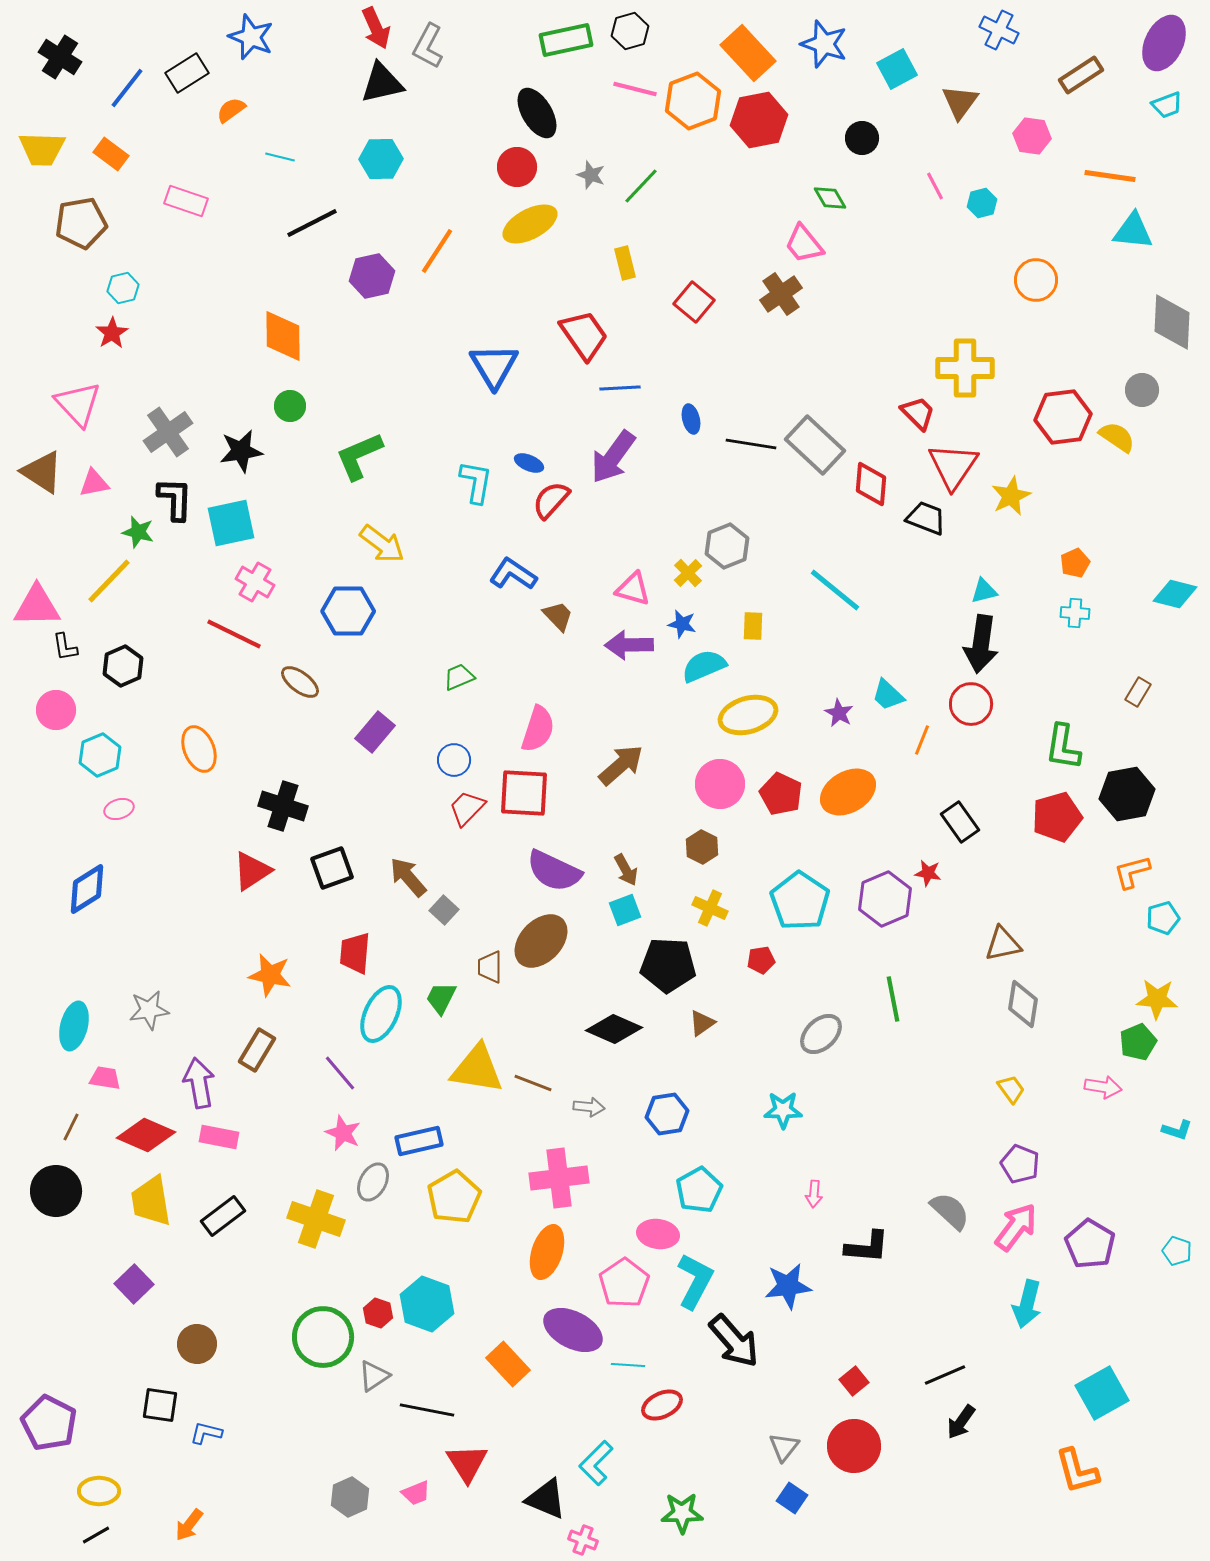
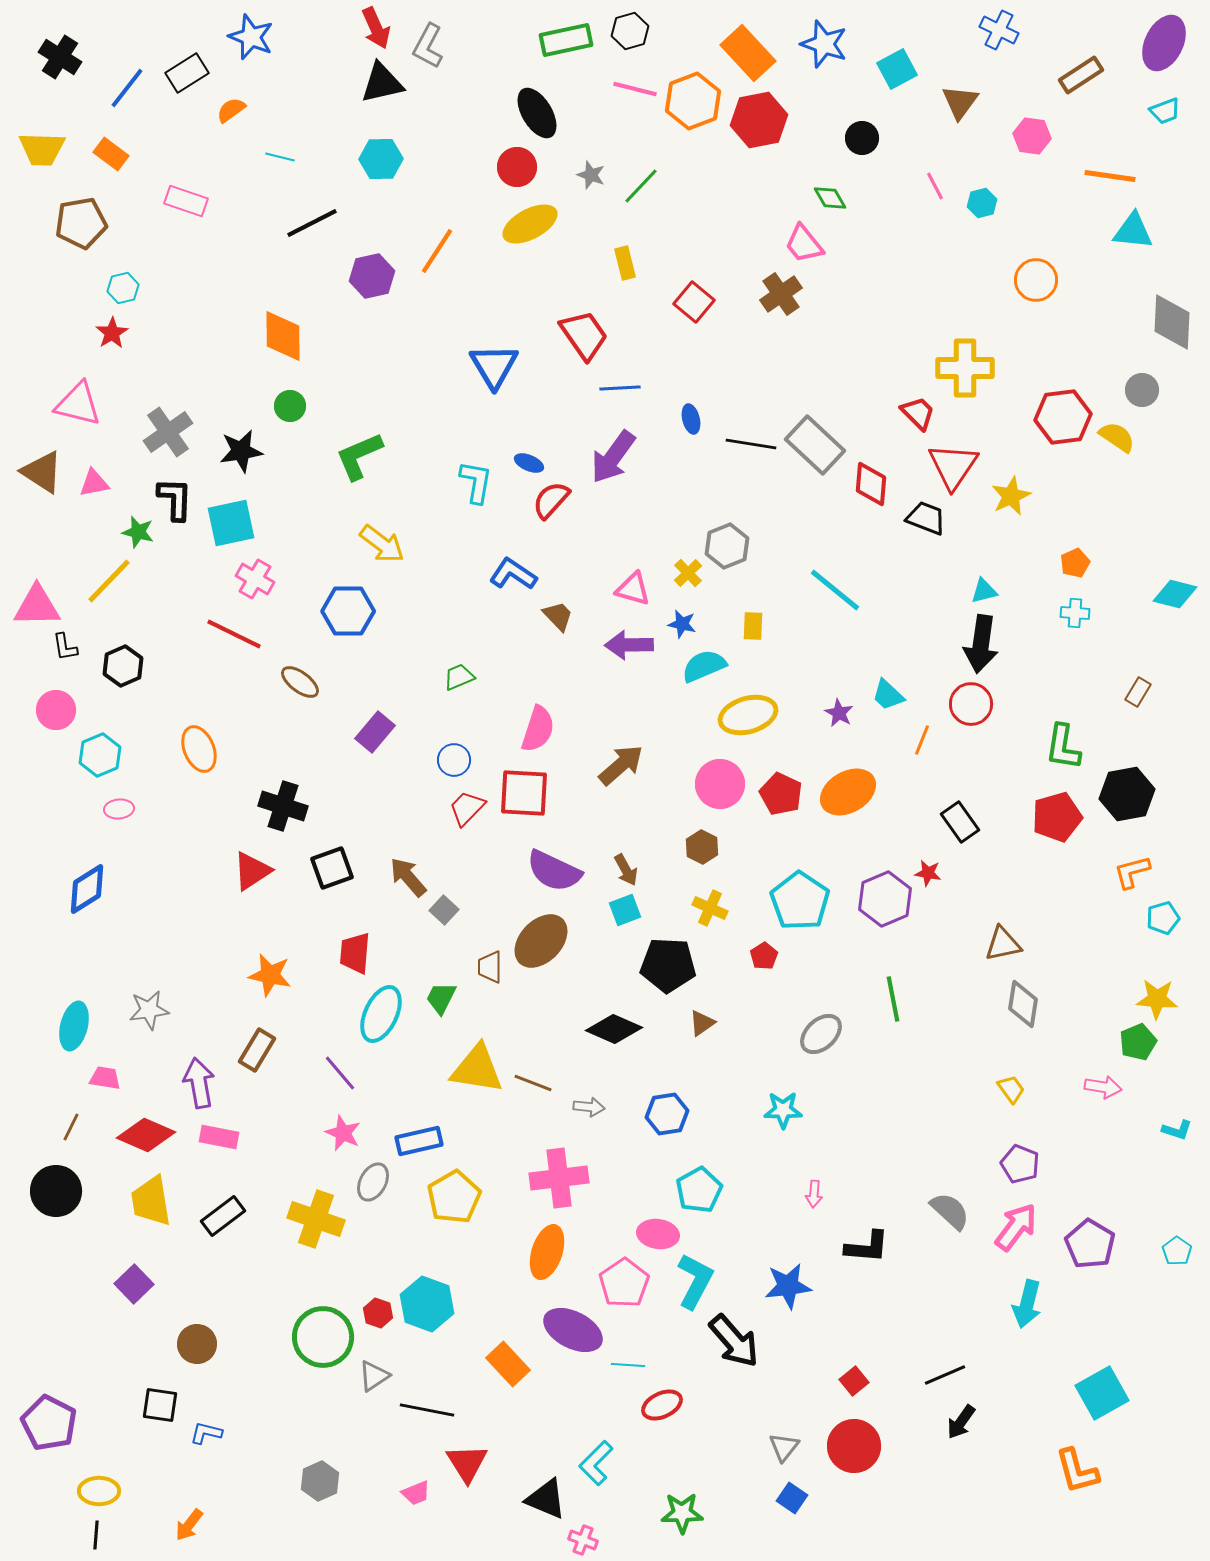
cyan trapezoid at (1167, 105): moved 2 px left, 6 px down
pink triangle at (78, 404): rotated 33 degrees counterclockwise
pink cross at (255, 582): moved 3 px up
pink ellipse at (119, 809): rotated 12 degrees clockwise
red pentagon at (761, 960): moved 3 px right, 4 px up; rotated 24 degrees counterclockwise
cyan pentagon at (1177, 1251): rotated 16 degrees clockwise
gray hexagon at (350, 1497): moved 30 px left, 16 px up
black line at (96, 1535): rotated 56 degrees counterclockwise
